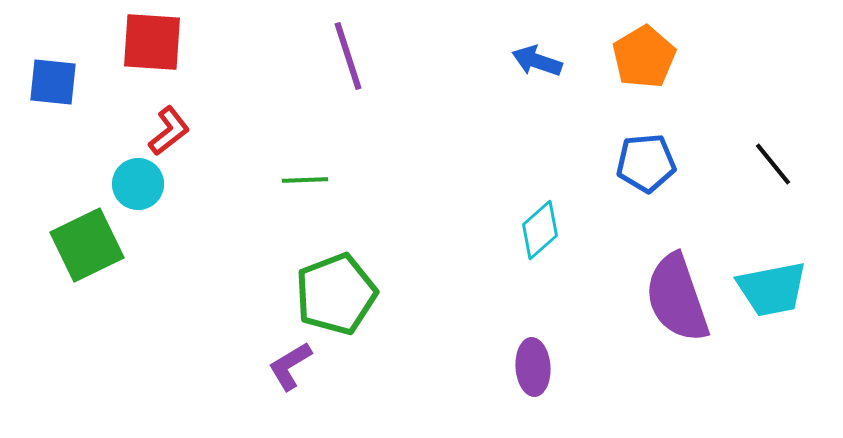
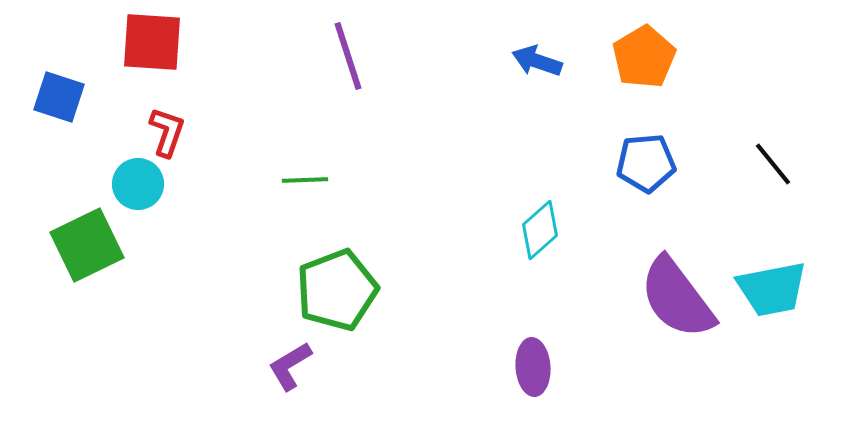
blue square: moved 6 px right, 15 px down; rotated 12 degrees clockwise
red L-shape: moved 2 px left, 1 px down; rotated 33 degrees counterclockwise
green pentagon: moved 1 px right, 4 px up
purple semicircle: rotated 18 degrees counterclockwise
